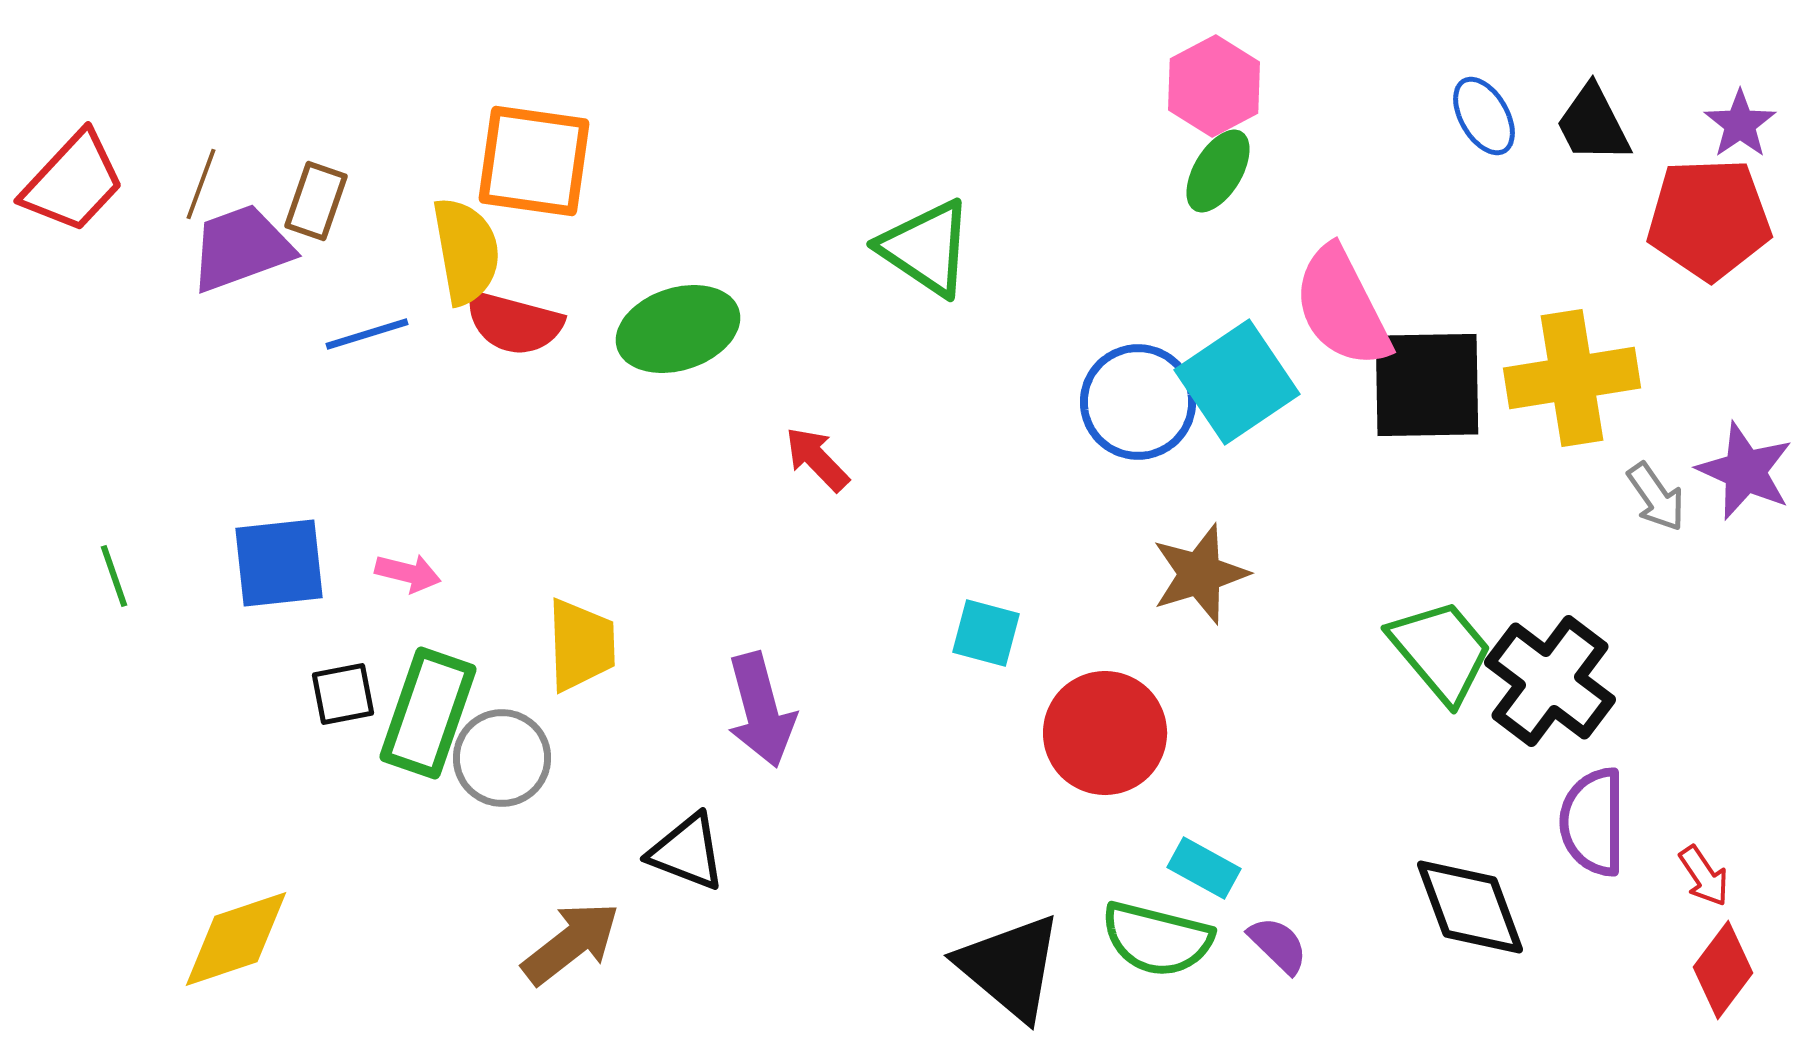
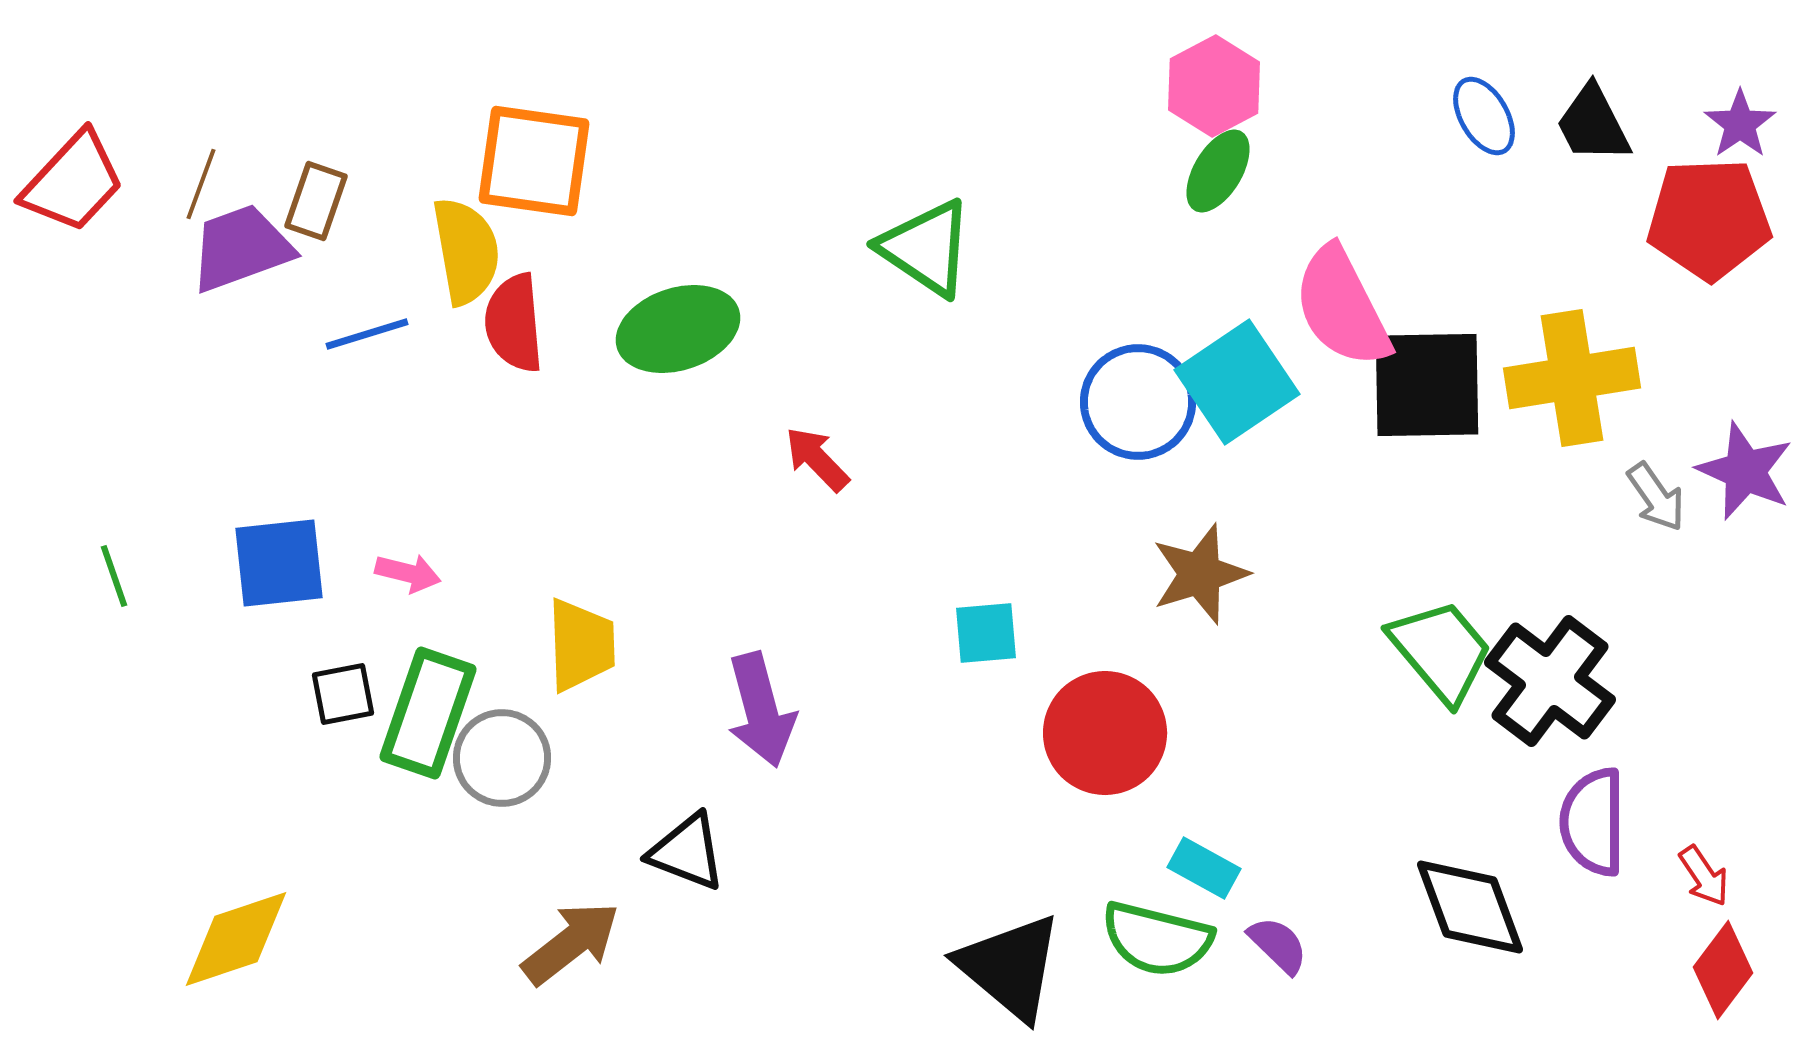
red semicircle at (514, 323): rotated 70 degrees clockwise
cyan square at (986, 633): rotated 20 degrees counterclockwise
